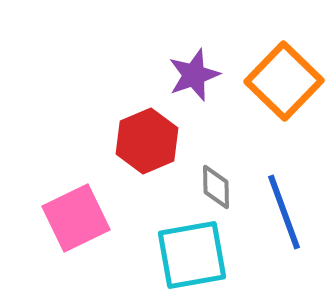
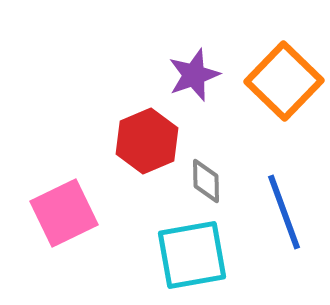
gray diamond: moved 10 px left, 6 px up
pink square: moved 12 px left, 5 px up
